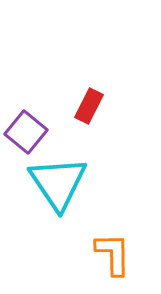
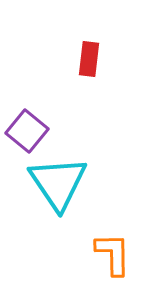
red rectangle: moved 47 px up; rotated 20 degrees counterclockwise
purple square: moved 1 px right, 1 px up
